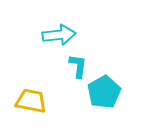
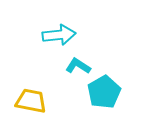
cyan L-shape: rotated 65 degrees counterclockwise
